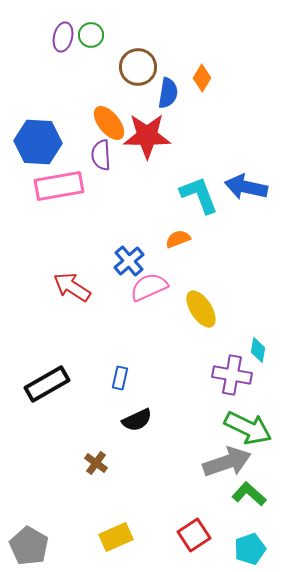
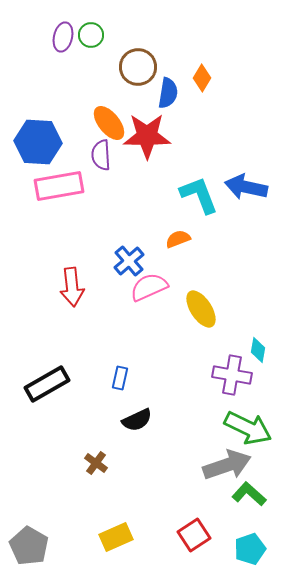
red arrow: rotated 129 degrees counterclockwise
gray arrow: moved 3 px down
